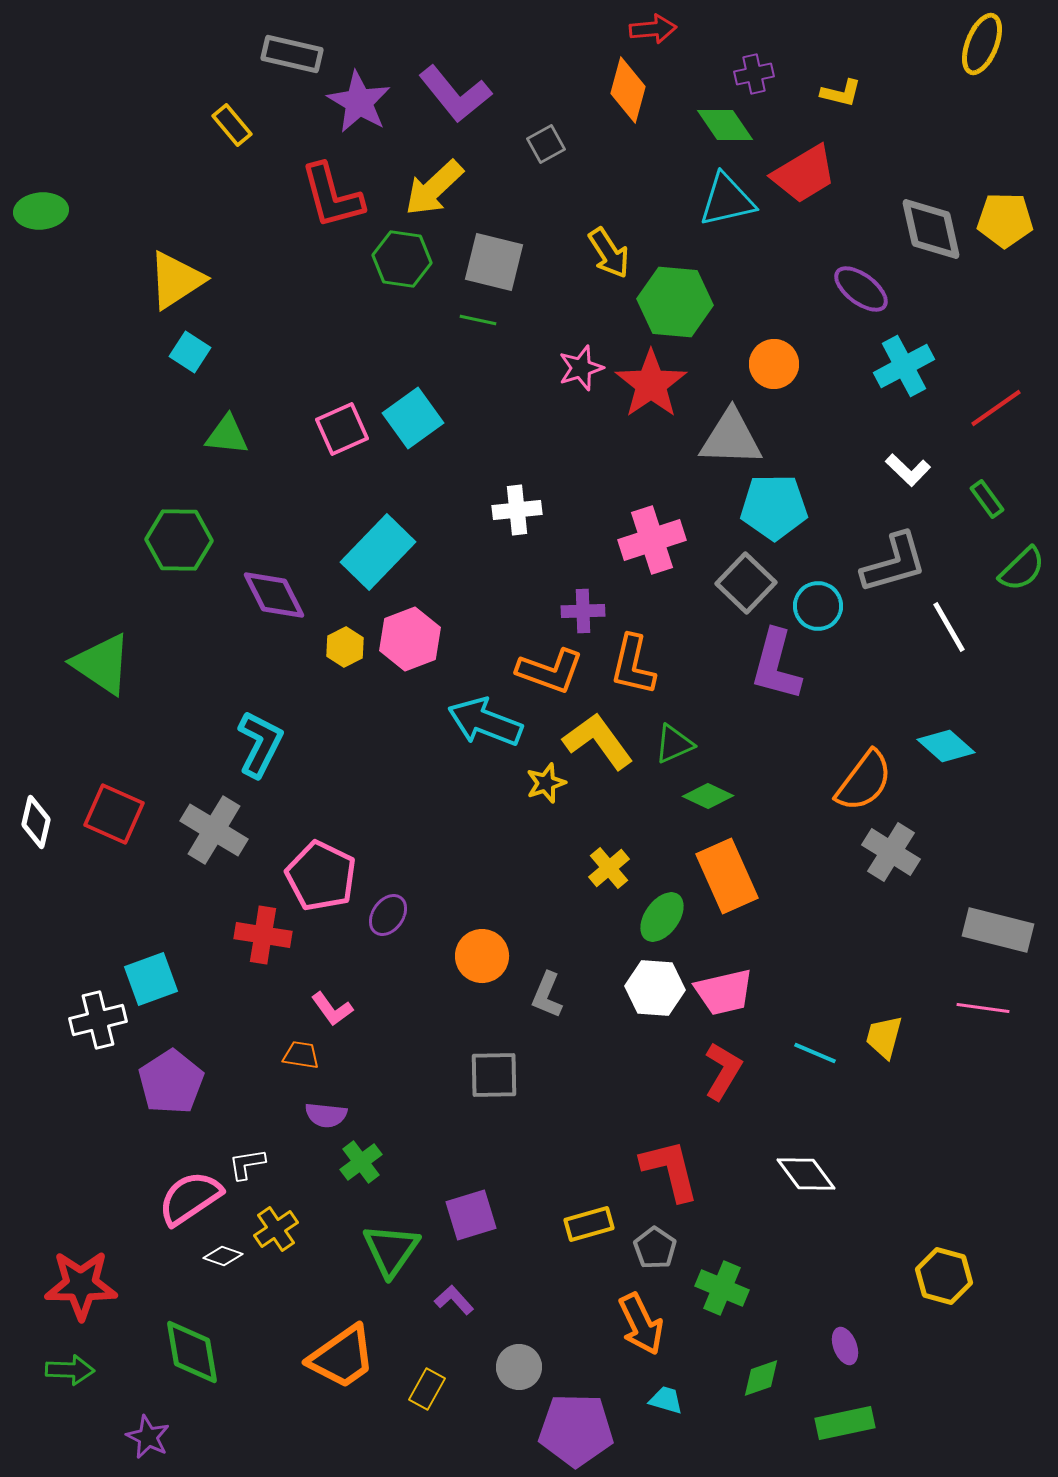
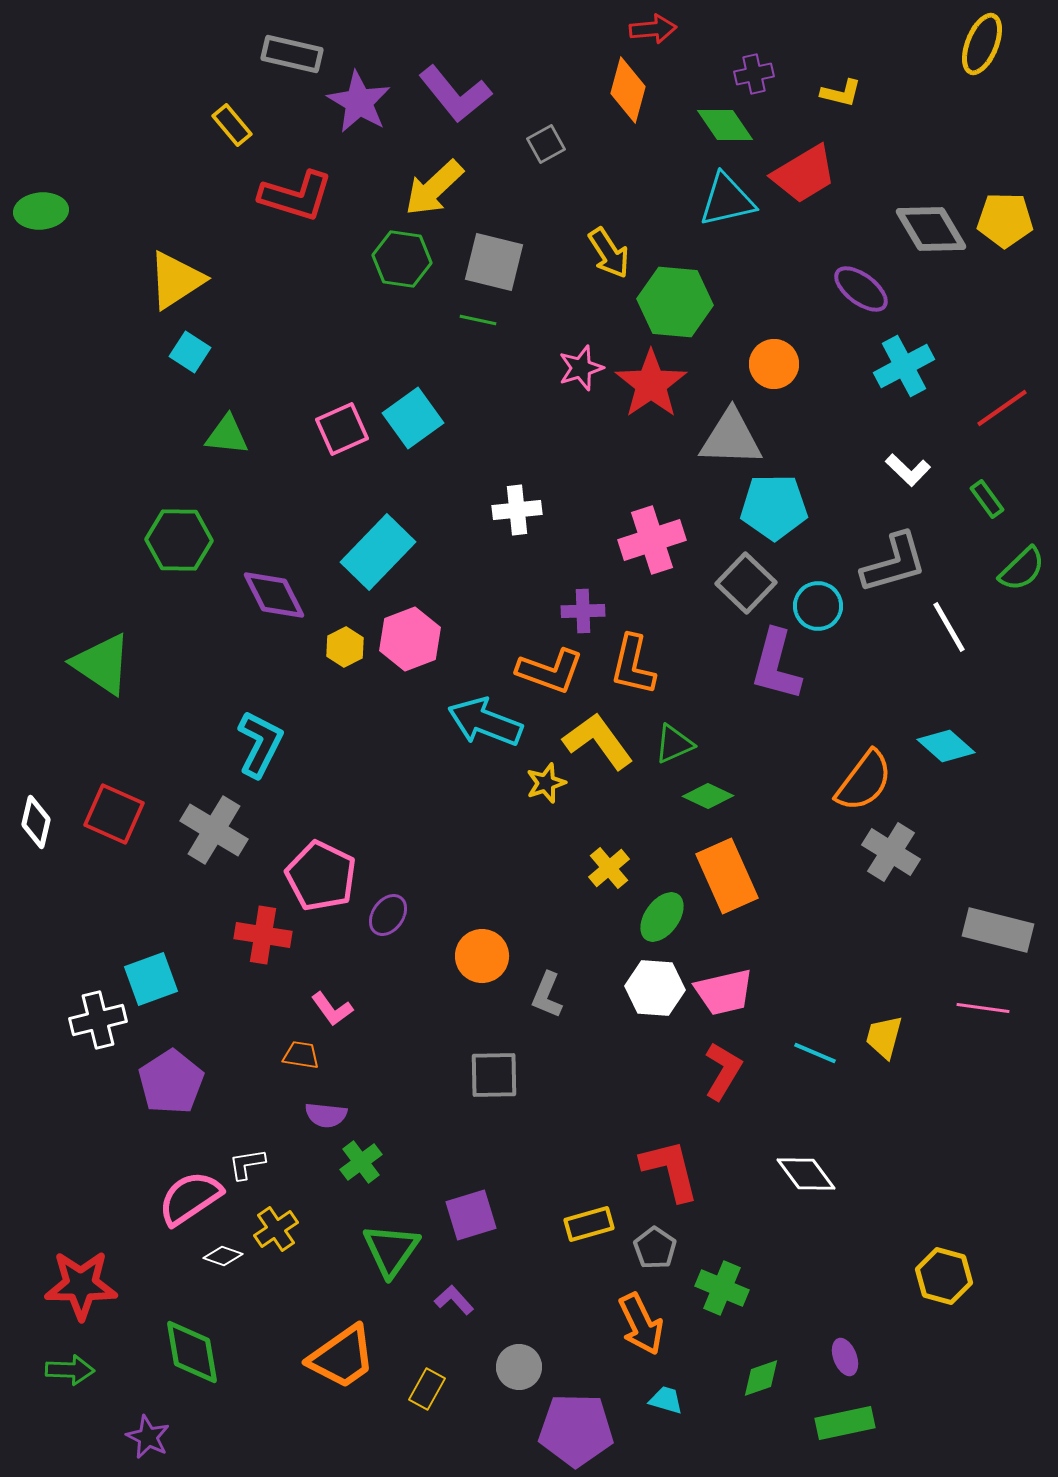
red L-shape at (332, 196): moved 36 px left; rotated 58 degrees counterclockwise
gray diamond at (931, 229): rotated 18 degrees counterclockwise
red line at (996, 408): moved 6 px right
purple ellipse at (845, 1346): moved 11 px down
